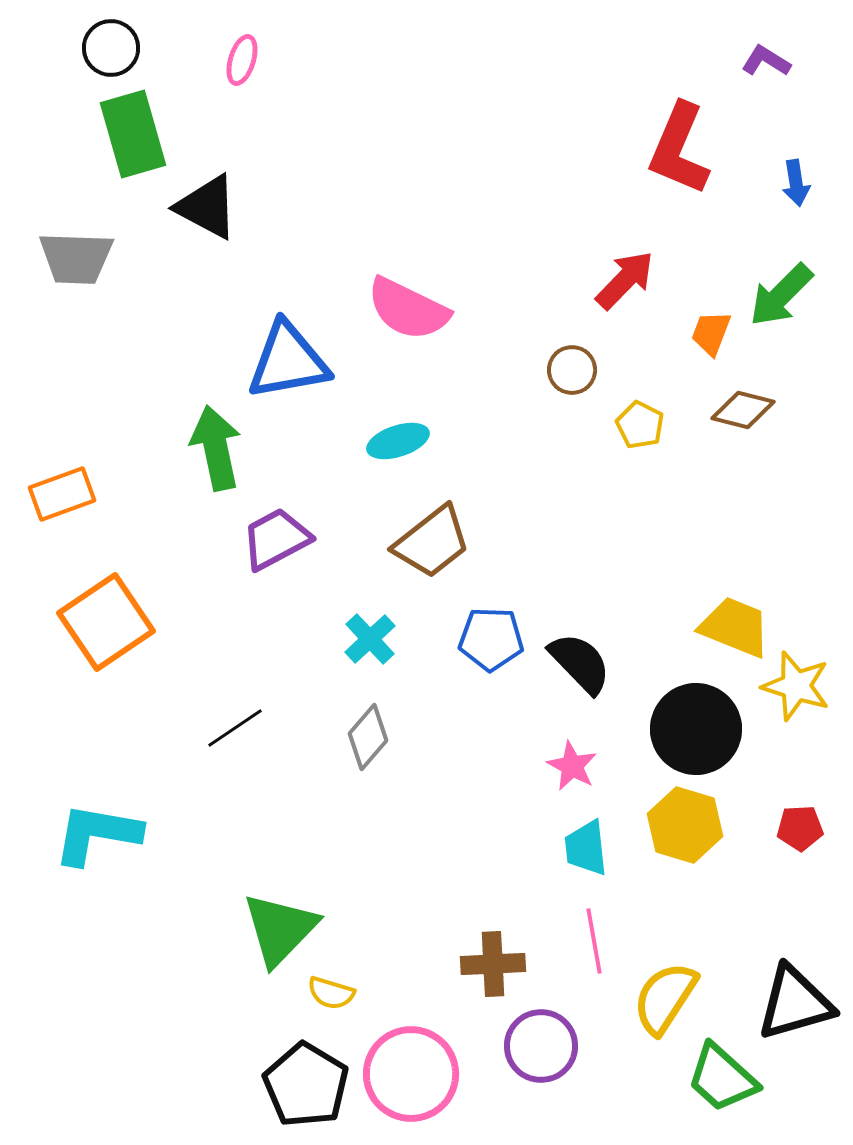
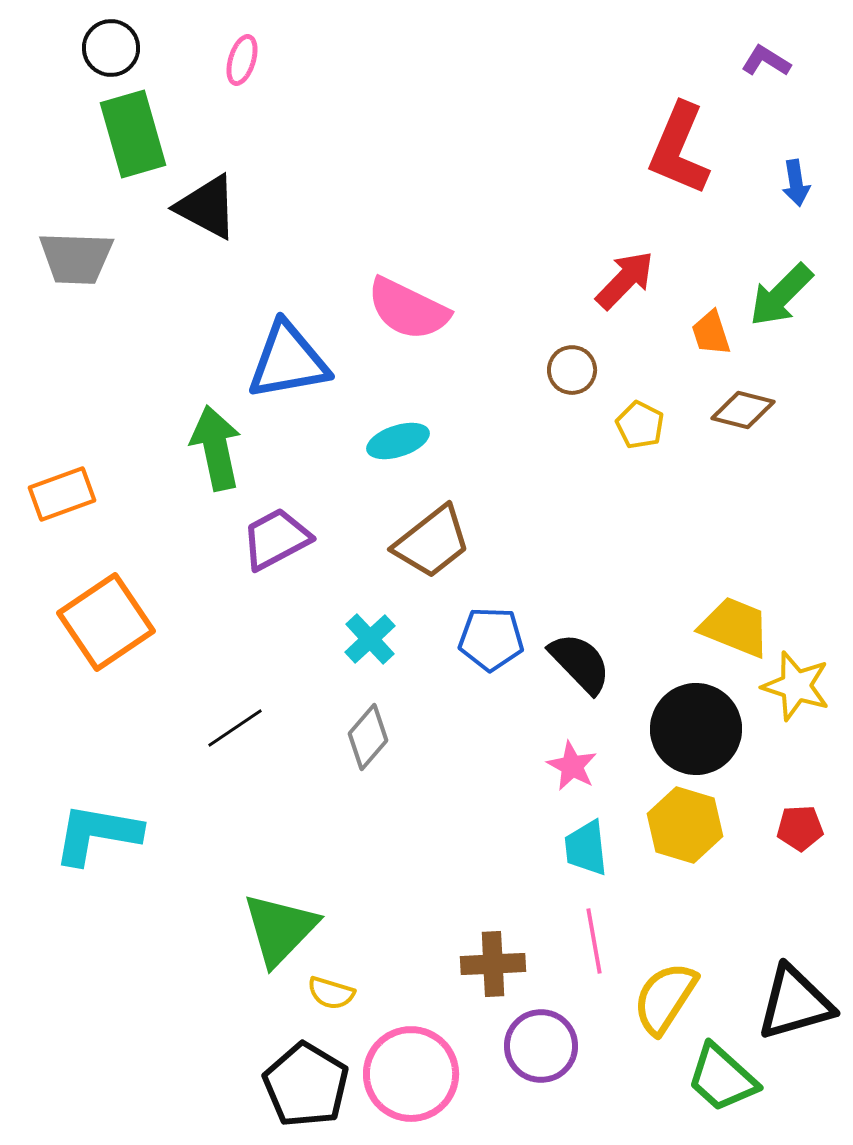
orange trapezoid at (711, 333): rotated 39 degrees counterclockwise
